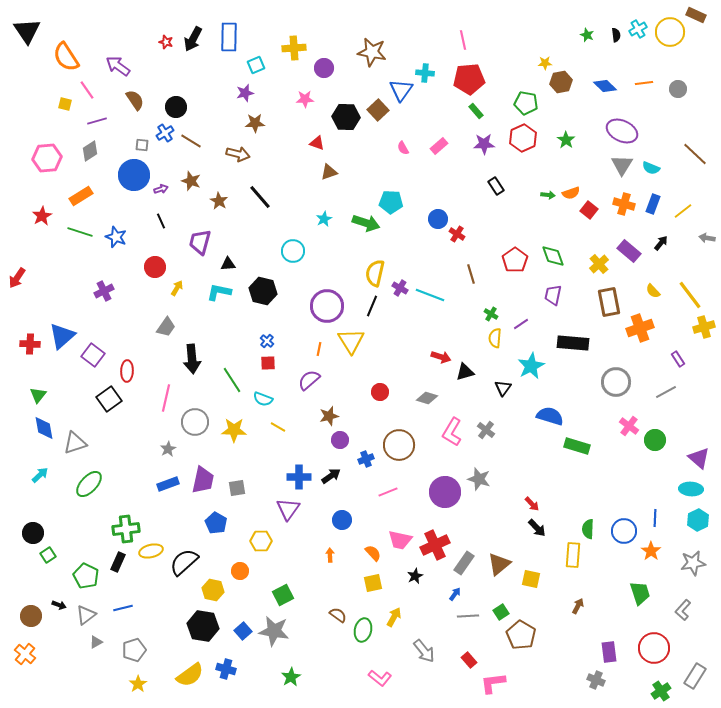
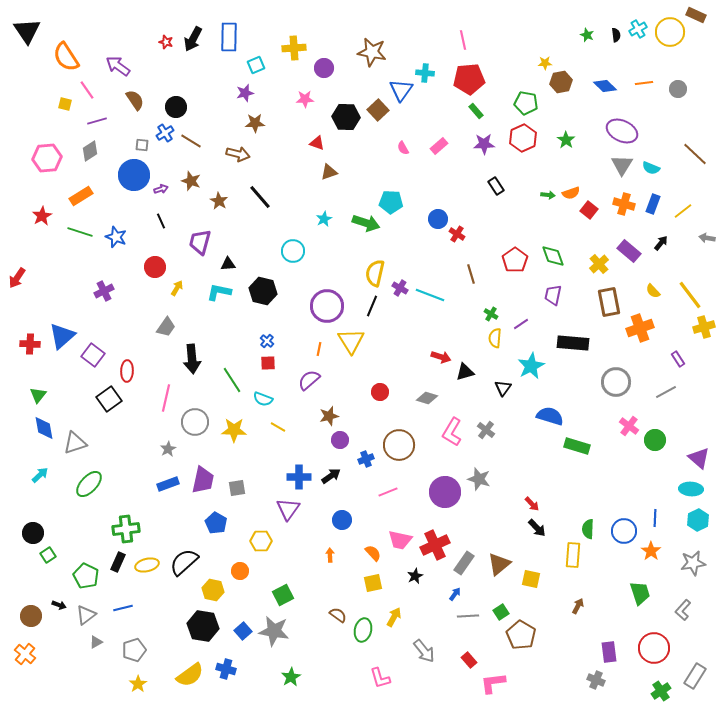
yellow ellipse at (151, 551): moved 4 px left, 14 px down
pink L-shape at (380, 678): rotated 35 degrees clockwise
